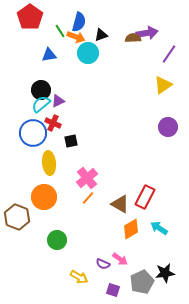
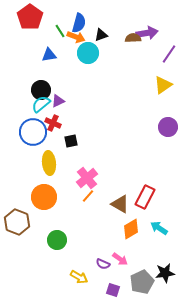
blue semicircle: moved 1 px down
blue circle: moved 1 px up
orange line: moved 2 px up
brown hexagon: moved 5 px down
